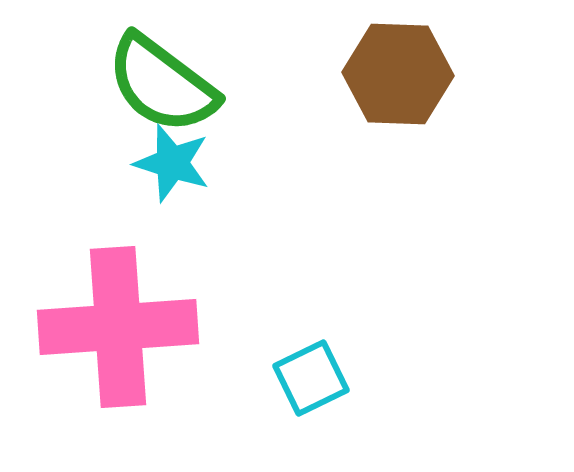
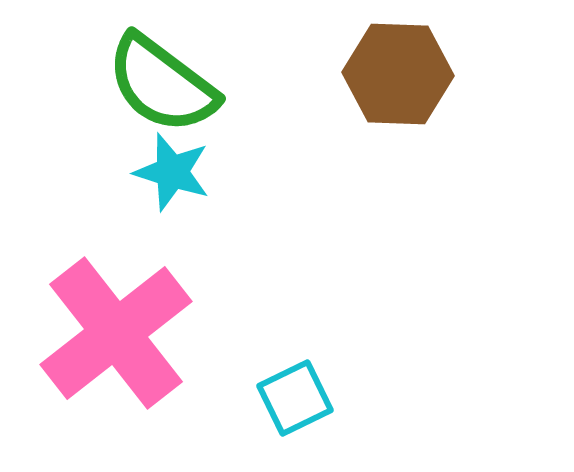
cyan star: moved 9 px down
pink cross: moved 2 px left, 6 px down; rotated 34 degrees counterclockwise
cyan square: moved 16 px left, 20 px down
